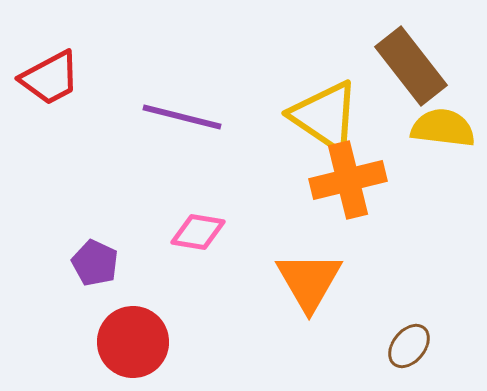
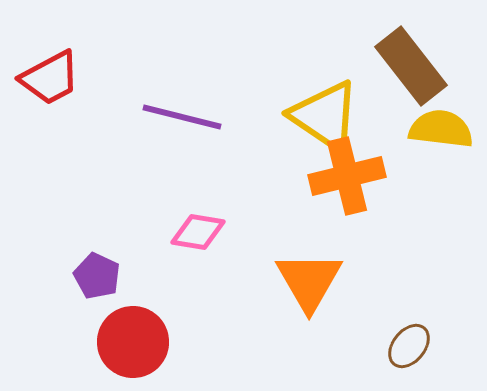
yellow semicircle: moved 2 px left, 1 px down
orange cross: moved 1 px left, 4 px up
purple pentagon: moved 2 px right, 13 px down
